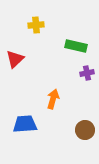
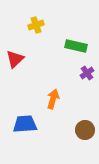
yellow cross: rotated 14 degrees counterclockwise
purple cross: rotated 24 degrees counterclockwise
